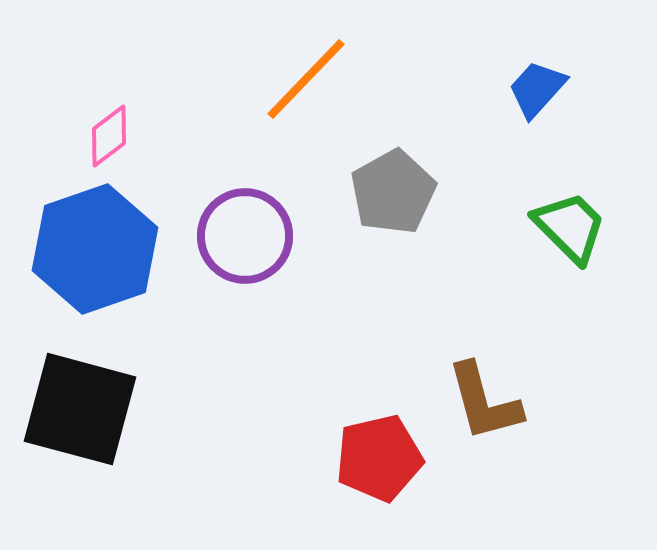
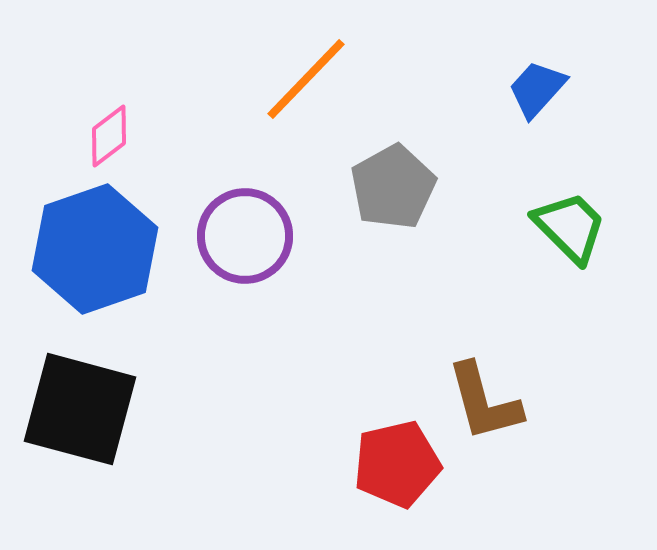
gray pentagon: moved 5 px up
red pentagon: moved 18 px right, 6 px down
